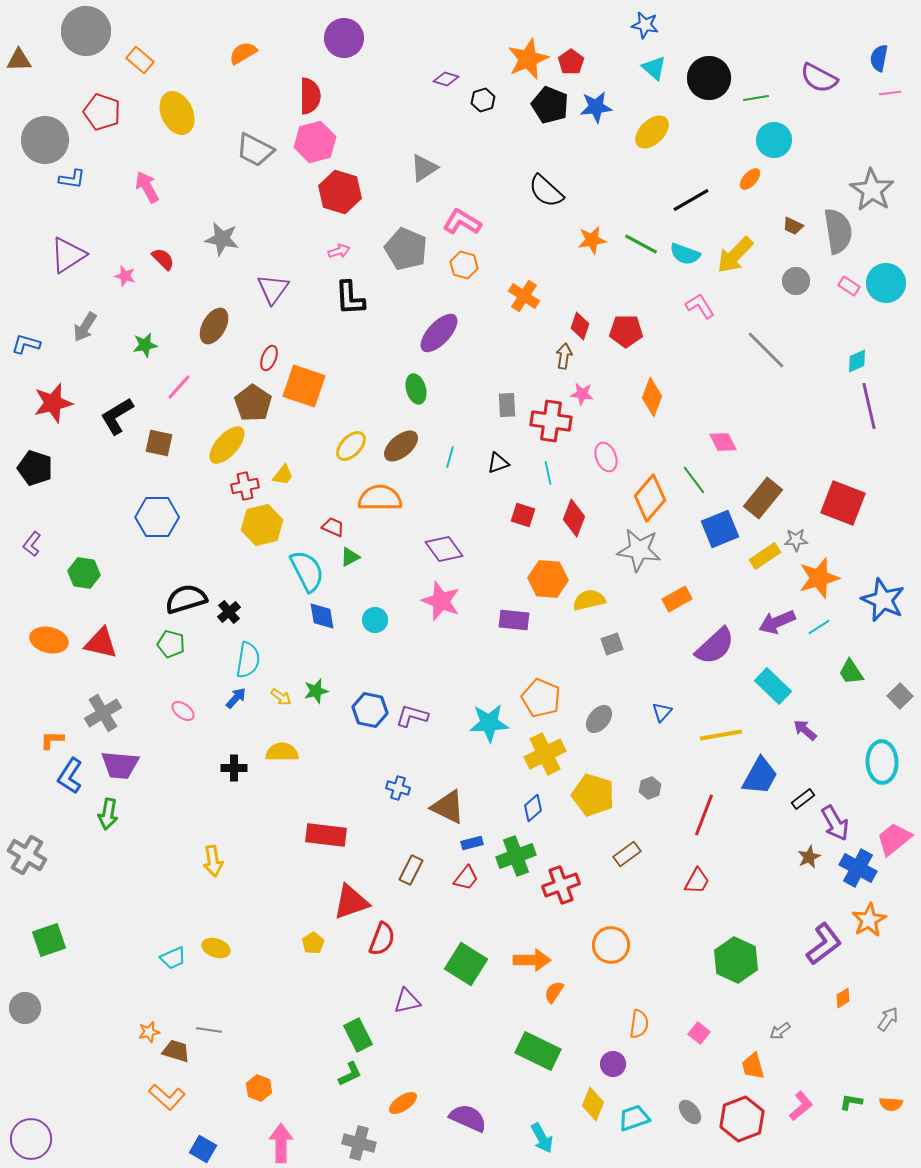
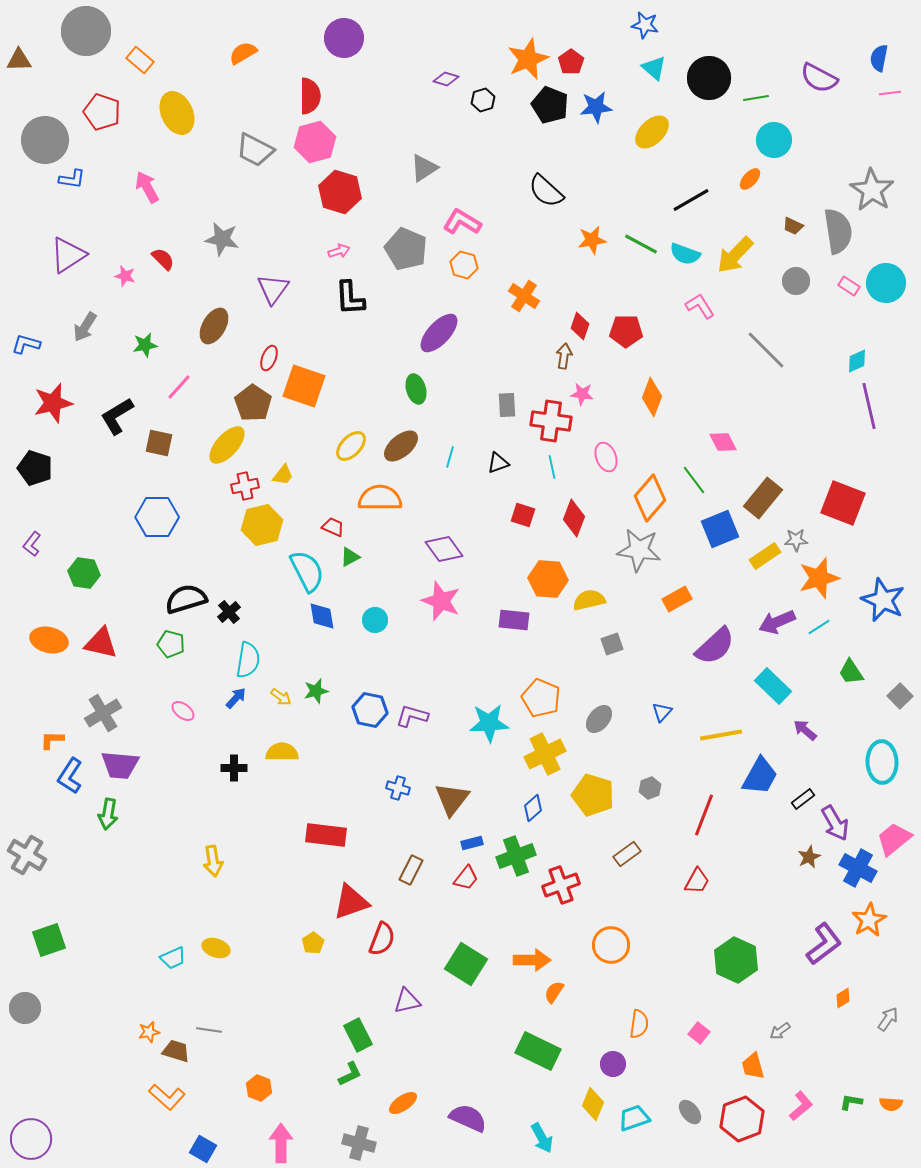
cyan line at (548, 473): moved 4 px right, 6 px up
brown triangle at (448, 807): moved 4 px right, 8 px up; rotated 42 degrees clockwise
